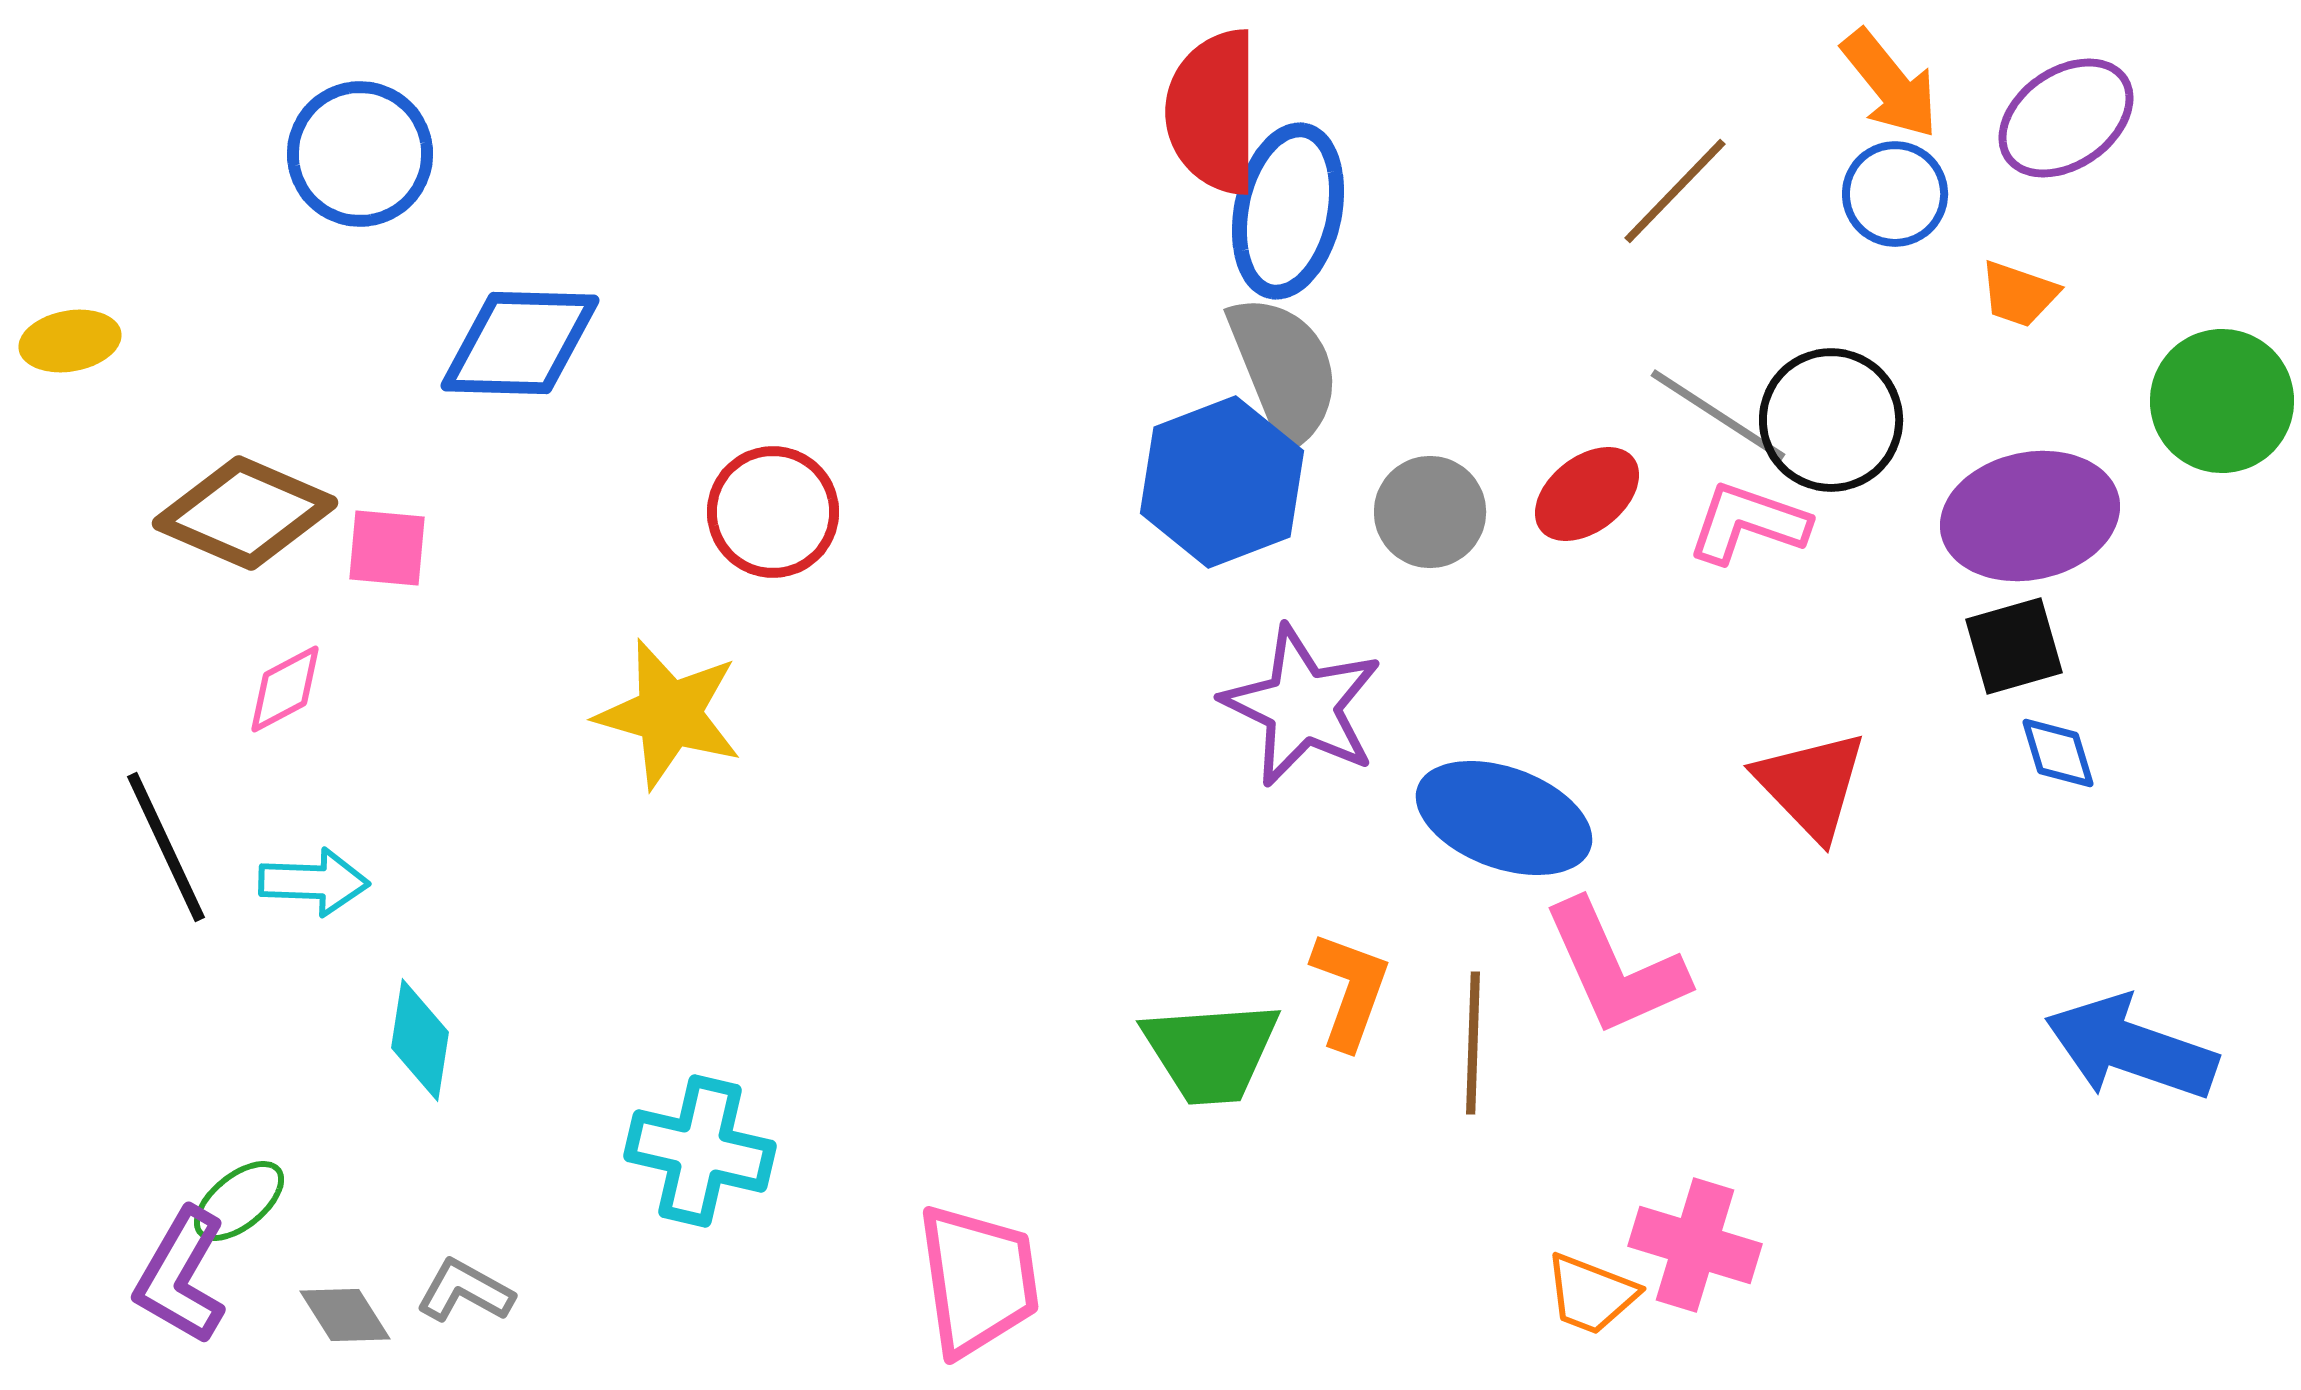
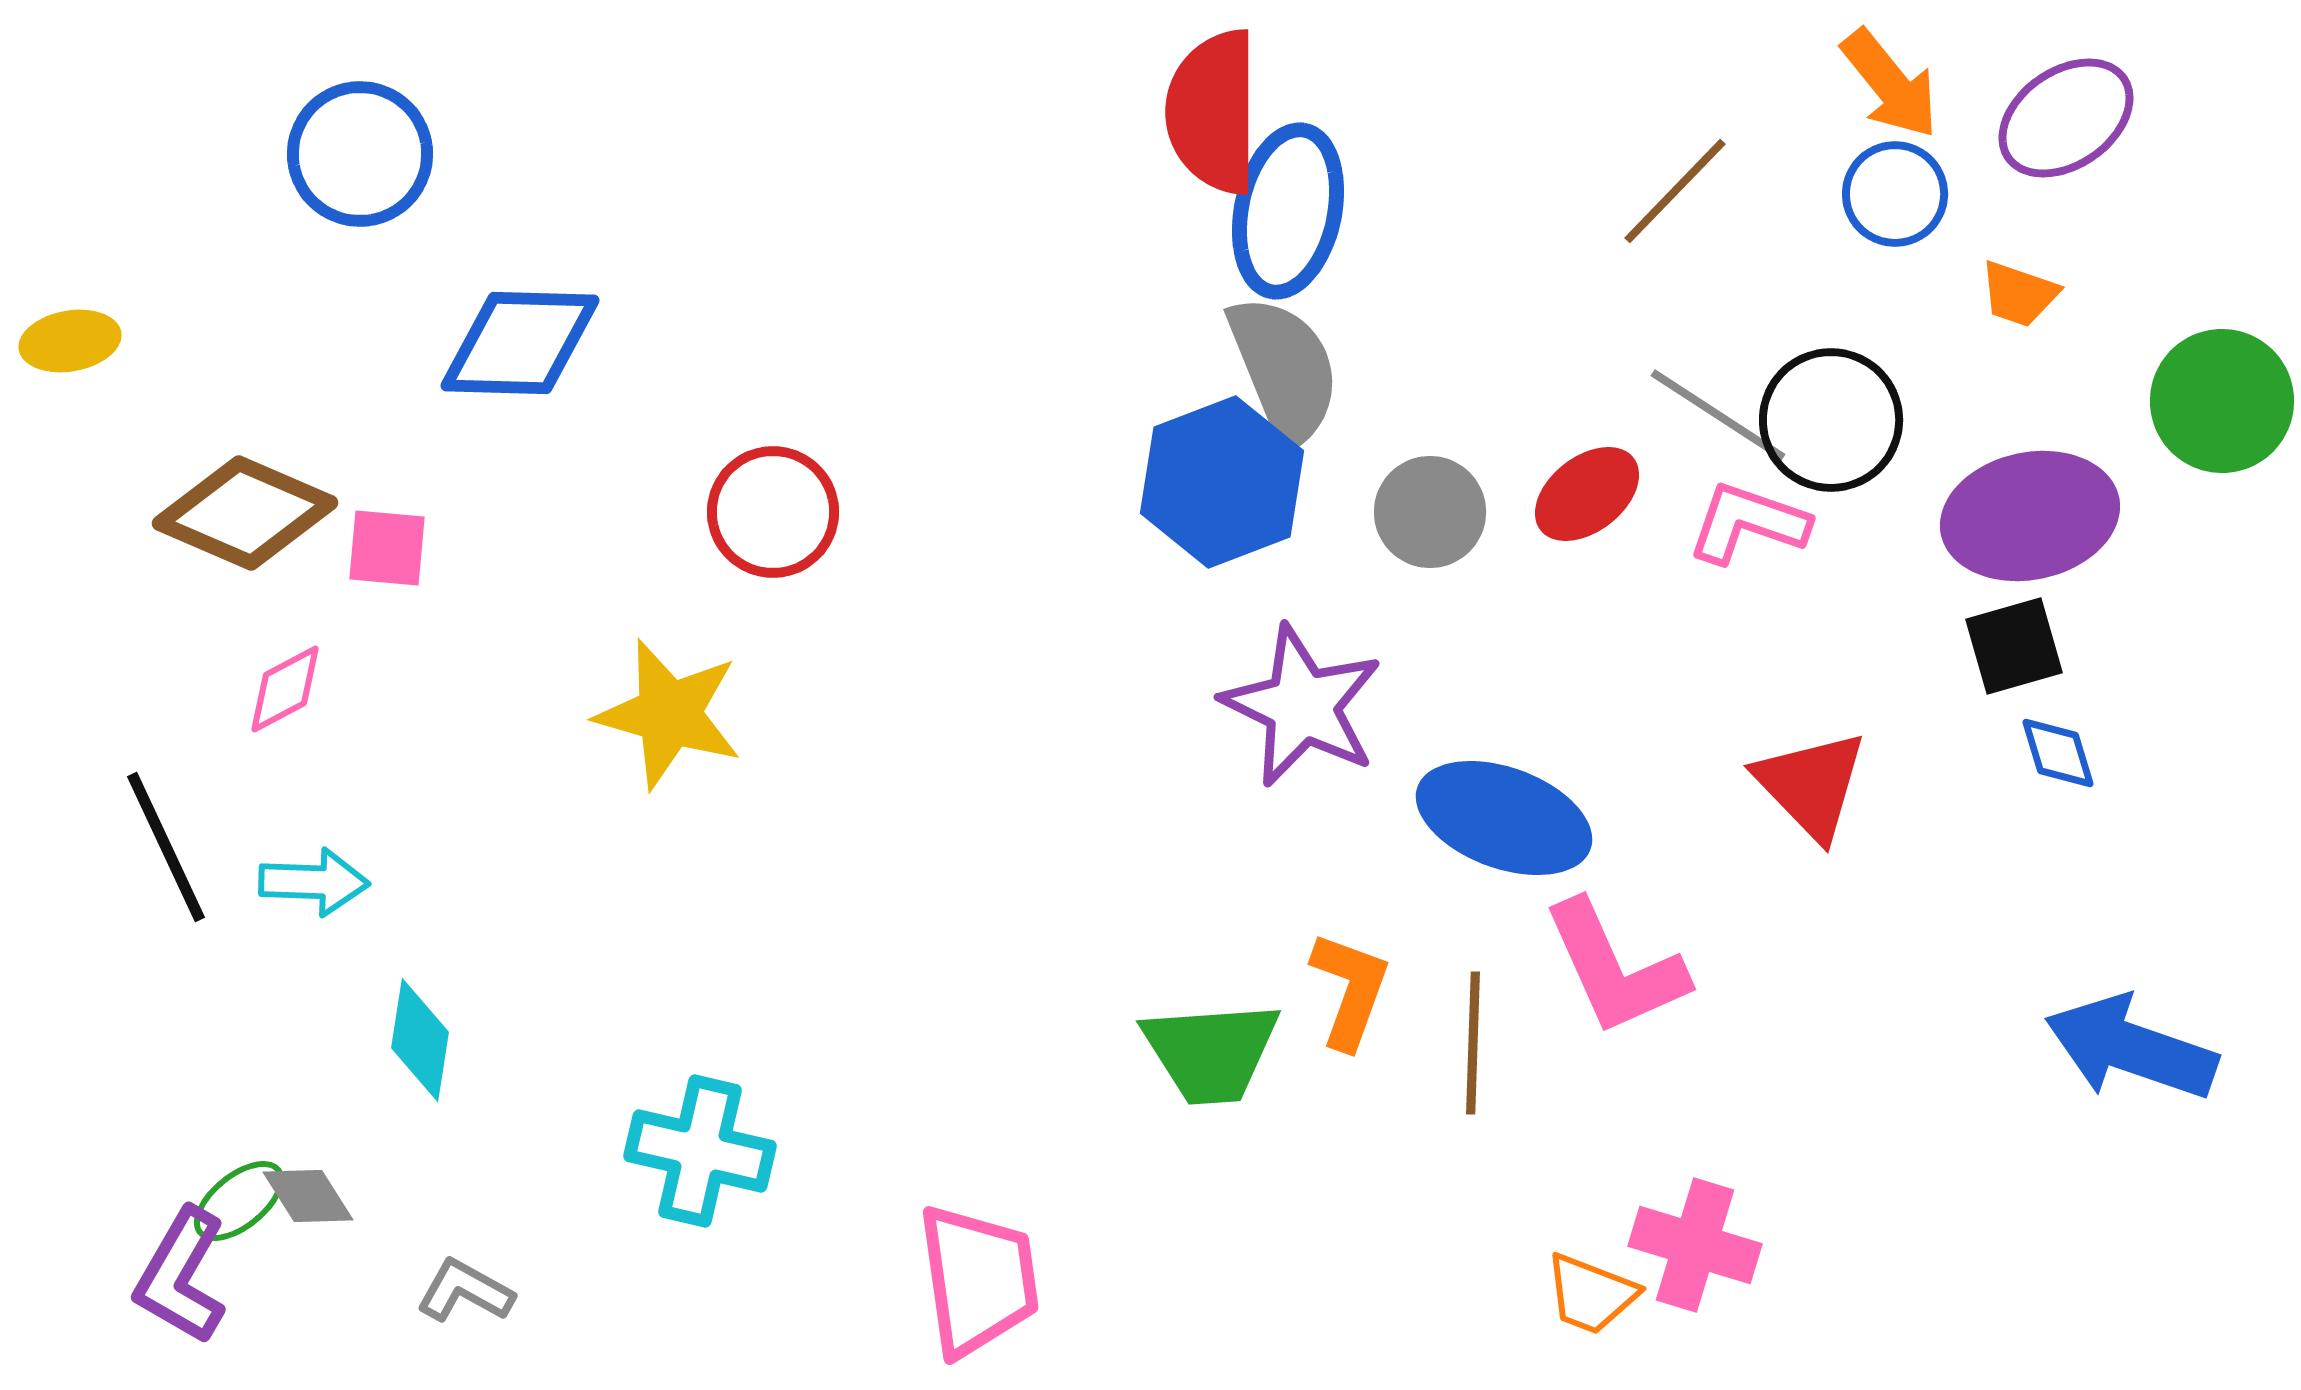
gray diamond at (345, 1315): moved 37 px left, 119 px up
